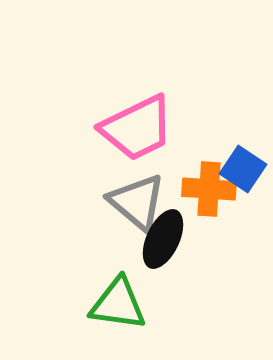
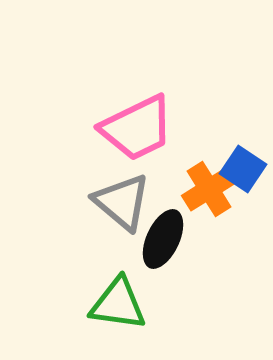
orange cross: rotated 36 degrees counterclockwise
gray triangle: moved 15 px left
